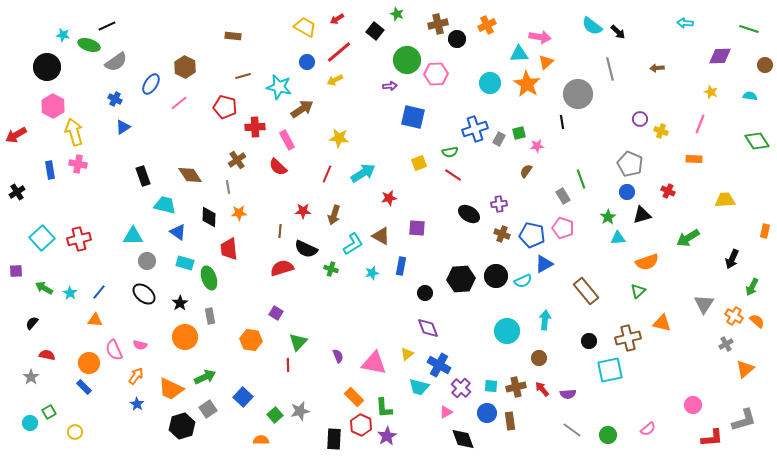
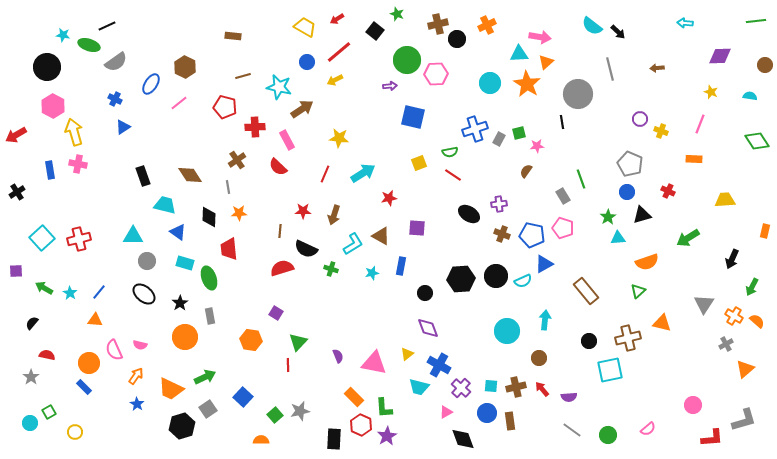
green line at (749, 29): moved 7 px right, 8 px up; rotated 24 degrees counterclockwise
red line at (327, 174): moved 2 px left
purple semicircle at (568, 394): moved 1 px right, 3 px down
